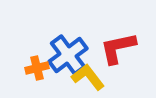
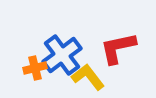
blue cross: moved 6 px left
orange cross: moved 2 px left
